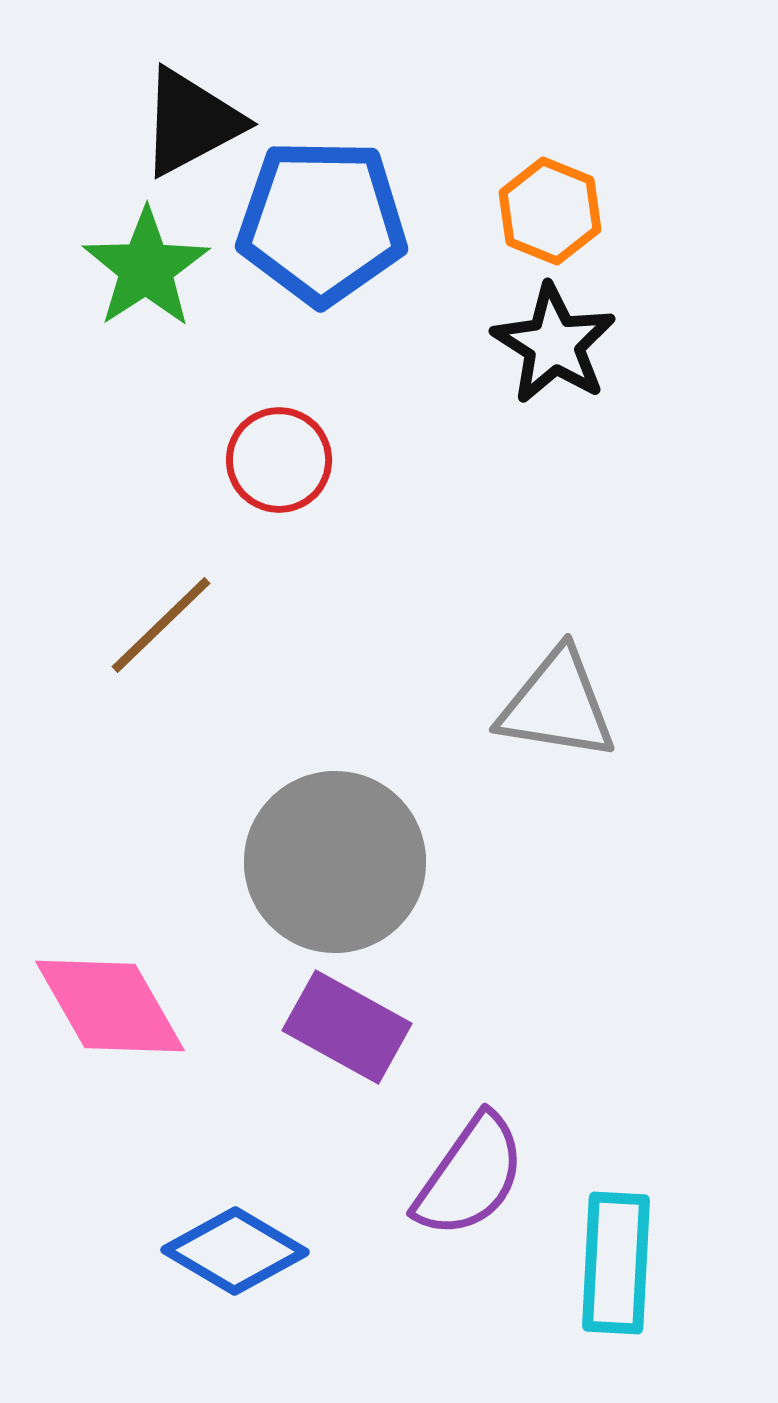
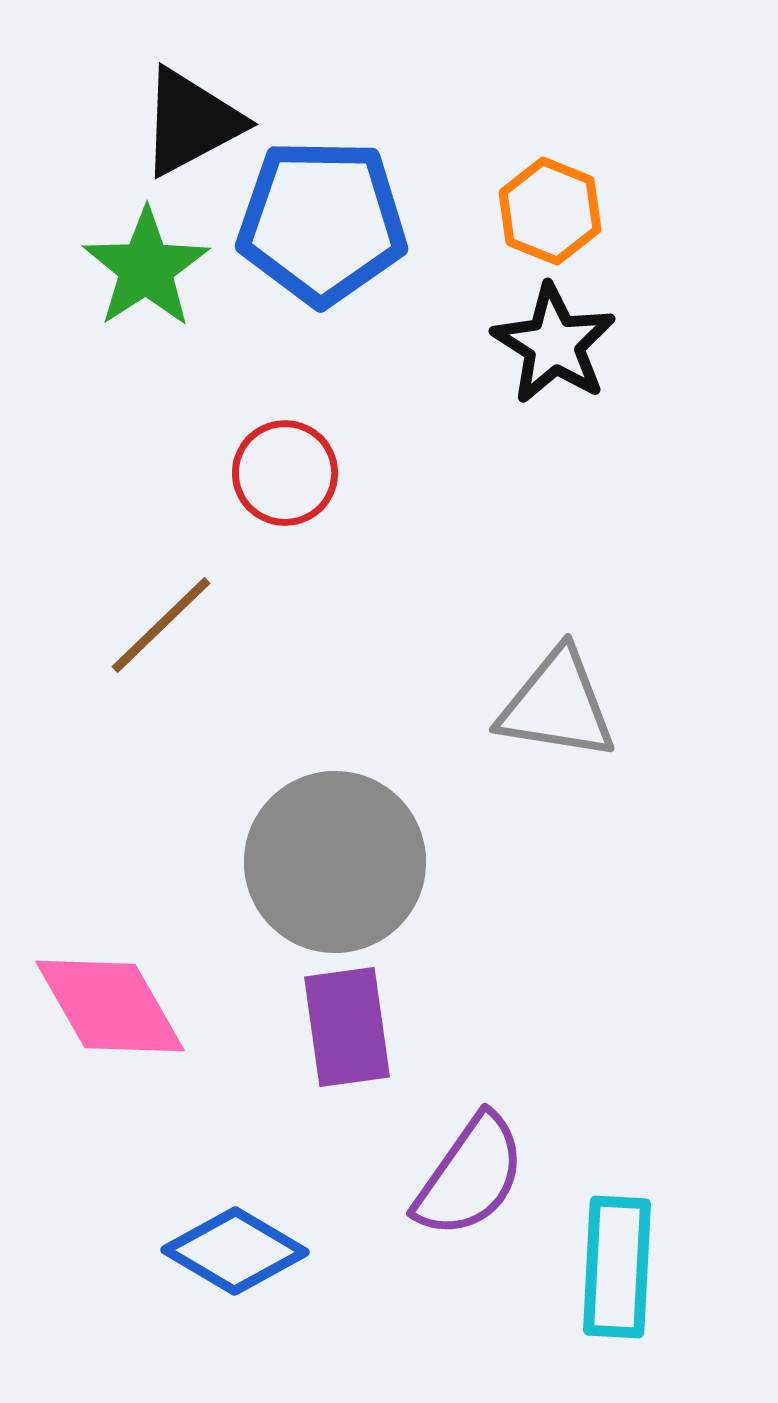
red circle: moved 6 px right, 13 px down
purple rectangle: rotated 53 degrees clockwise
cyan rectangle: moved 1 px right, 4 px down
